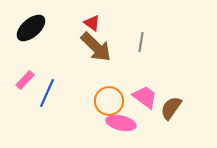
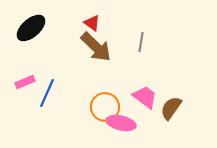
pink rectangle: moved 2 px down; rotated 24 degrees clockwise
orange circle: moved 4 px left, 6 px down
